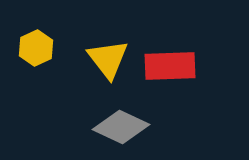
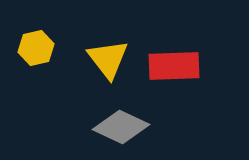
yellow hexagon: rotated 12 degrees clockwise
red rectangle: moved 4 px right
